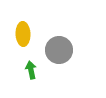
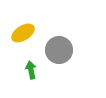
yellow ellipse: moved 1 px up; rotated 60 degrees clockwise
